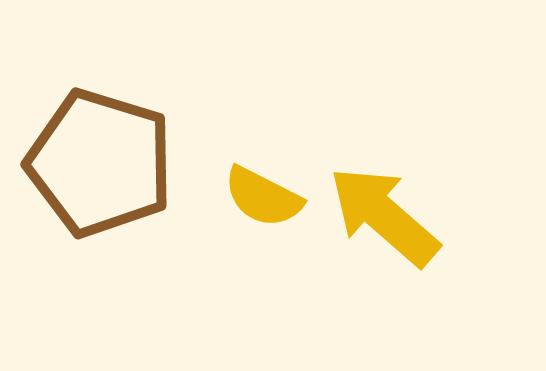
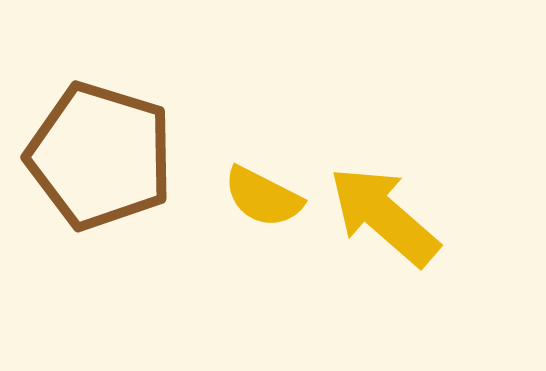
brown pentagon: moved 7 px up
